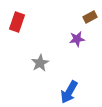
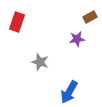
gray star: moved 1 px up; rotated 24 degrees counterclockwise
